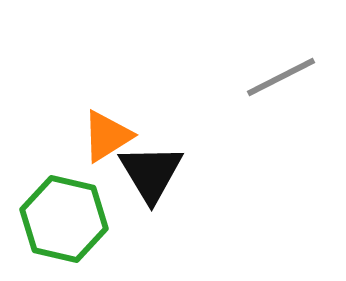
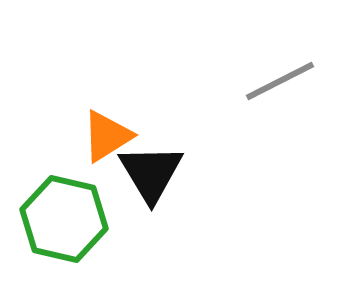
gray line: moved 1 px left, 4 px down
